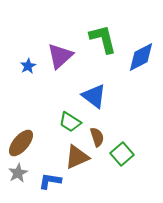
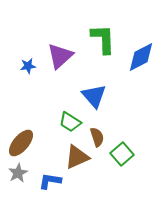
green L-shape: rotated 12 degrees clockwise
blue star: rotated 21 degrees clockwise
blue triangle: rotated 12 degrees clockwise
